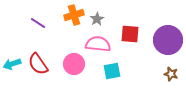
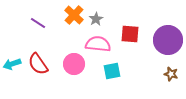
orange cross: rotated 30 degrees counterclockwise
gray star: moved 1 px left
